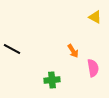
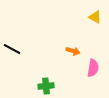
orange arrow: rotated 40 degrees counterclockwise
pink semicircle: rotated 18 degrees clockwise
green cross: moved 6 px left, 6 px down
